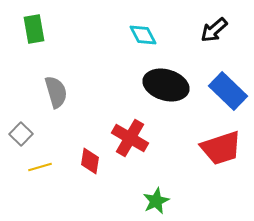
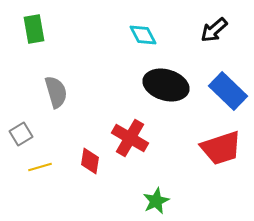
gray square: rotated 15 degrees clockwise
